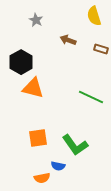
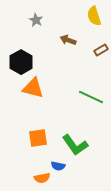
brown rectangle: moved 1 px down; rotated 48 degrees counterclockwise
